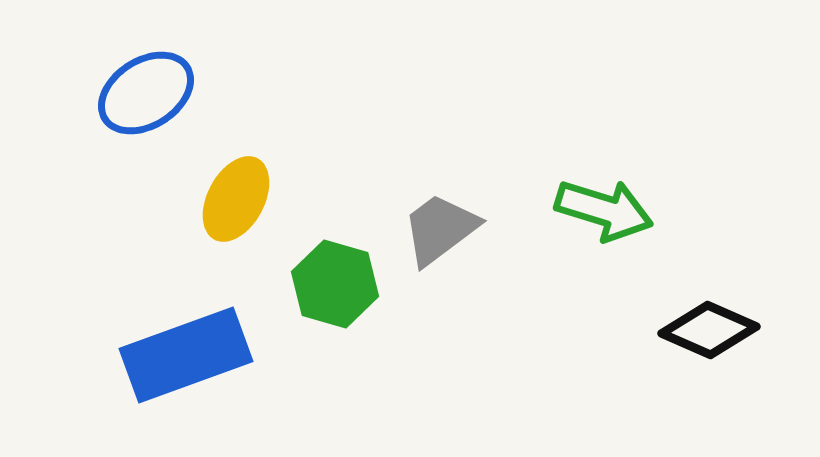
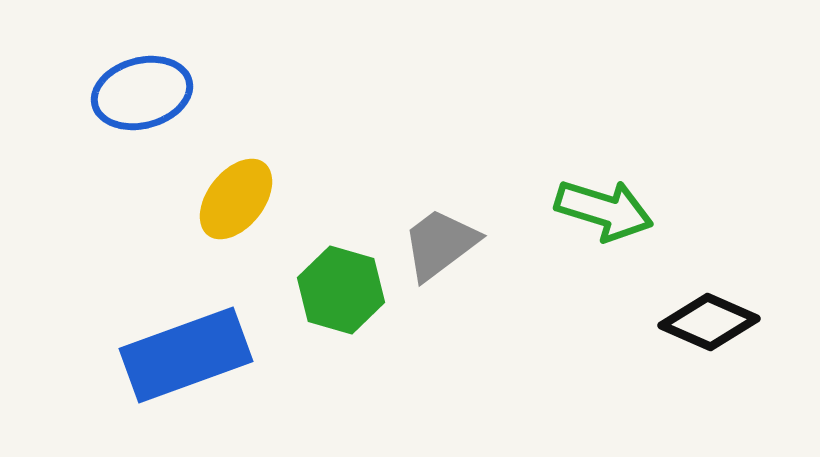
blue ellipse: moved 4 px left; rotated 18 degrees clockwise
yellow ellipse: rotated 10 degrees clockwise
gray trapezoid: moved 15 px down
green hexagon: moved 6 px right, 6 px down
black diamond: moved 8 px up
